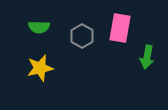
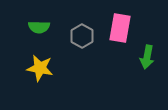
yellow star: rotated 24 degrees clockwise
